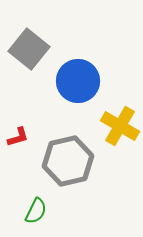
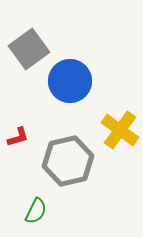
gray square: rotated 15 degrees clockwise
blue circle: moved 8 px left
yellow cross: moved 4 px down; rotated 6 degrees clockwise
